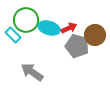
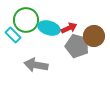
brown circle: moved 1 px left, 1 px down
gray arrow: moved 4 px right, 7 px up; rotated 25 degrees counterclockwise
